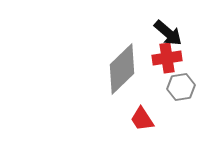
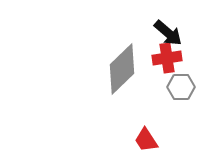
gray hexagon: rotated 8 degrees clockwise
red trapezoid: moved 4 px right, 21 px down
